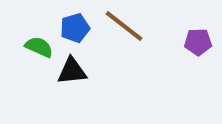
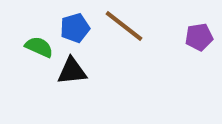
purple pentagon: moved 1 px right, 5 px up; rotated 8 degrees counterclockwise
